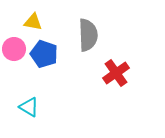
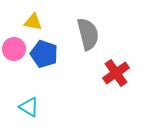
gray semicircle: moved 1 px up; rotated 12 degrees counterclockwise
